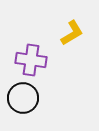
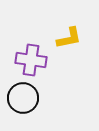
yellow L-shape: moved 3 px left, 5 px down; rotated 20 degrees clockwise
